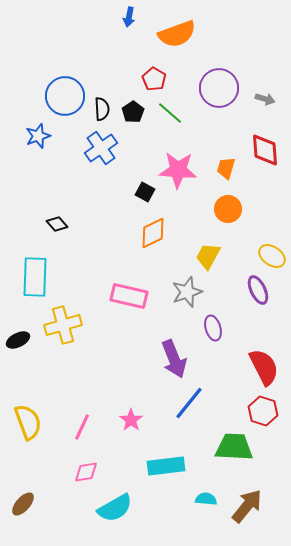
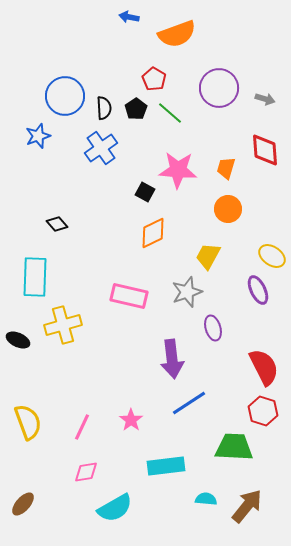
blue arrow at (129, 17): rotated 90 degrees clockwise
black semicircle at (102, 109): moved 2 px right, 1 px up
black pentagon at (133, 112): moved 3 px right, 3 px up
black ellipse at (18, 340): rotated 50 degrees clockwise
purple arrow at (174, 359): moved 2 px left; rotated 15 degrees clockwise
blue line at (189, 403): rotated 18 degrees clockwise
